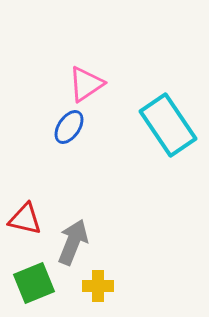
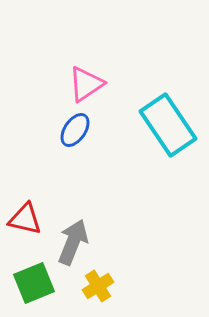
blue ellipse: moved 6 px right, 3 px down
yellow cross: rotated 32 degrees counterclockwise
